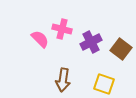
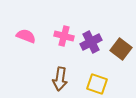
pink cross: moved 2 px right, 7 px down
pink semicircle: moved 14 px left, 3 px up; rotated 24 degrees counterclockwise
brown arrow: moved 3 px left, 1 px up
yellow square: moved 7 px left
